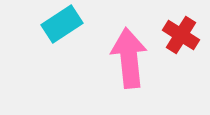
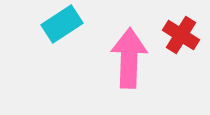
pink arrow: rotated 8 degrees clockwise
